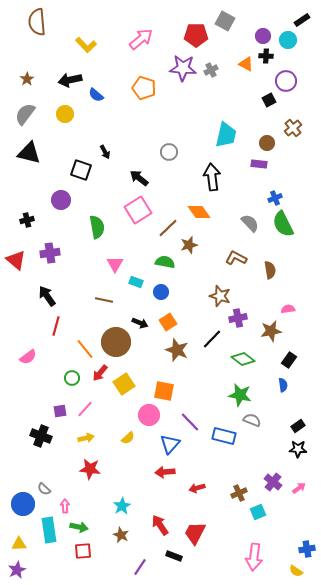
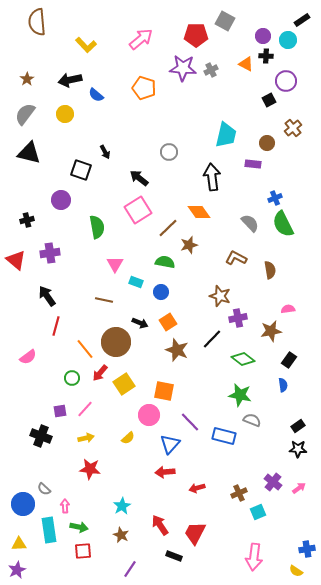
purple rectangle at (259, 164): moved 6 px left
purple line at (140, 567): moved 10 px left, 2 px down
